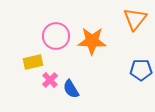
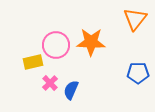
pink circle: moved 9 px down
orange star: moved 1 px left, 1 px down
blue pentagon: moved 3 px left, 3 px down
pink cross: moved 3 px down
blue semicircle: moved 1 px down; rotated 54 degrees clockwise
